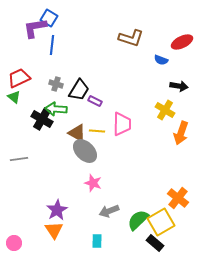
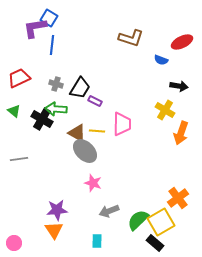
black trapezoid: moved 1 px right, 2 px up
green triangle: moved 14 px down
orange cross: rotated 15 degrees clockwise
purple star: rotated 25 degrees clockwise
